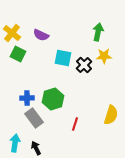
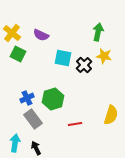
yellow star: rotated 14 degrees clockwise
blue cross: rotated 24 degrees counterclockwise
gray rectangle: moved 1 px left, 1 px down
red line: rotated 64 degrees clockwise
